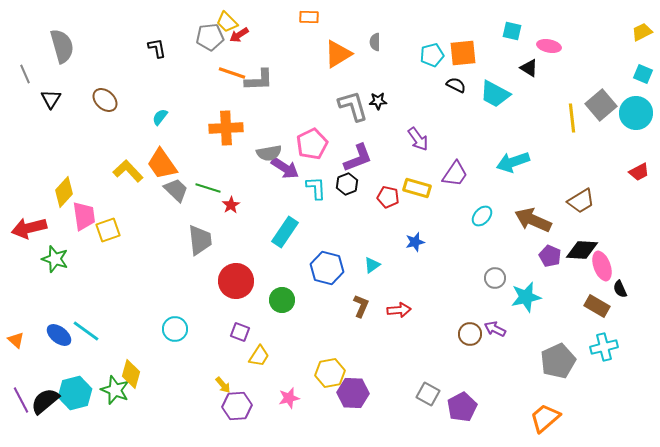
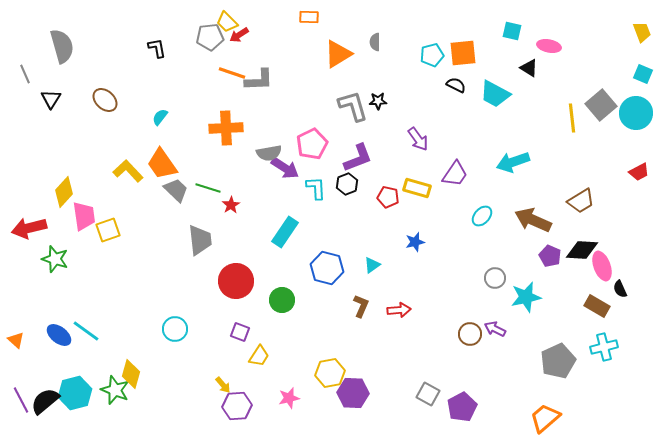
yellow trapezoid at (642, 32): rotated 95 degrees clockwise
